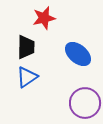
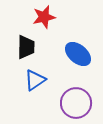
red star: moved 1 px up
blue triangle: moved 8 px right, 3 px down
purple circle: moved 9 px left
